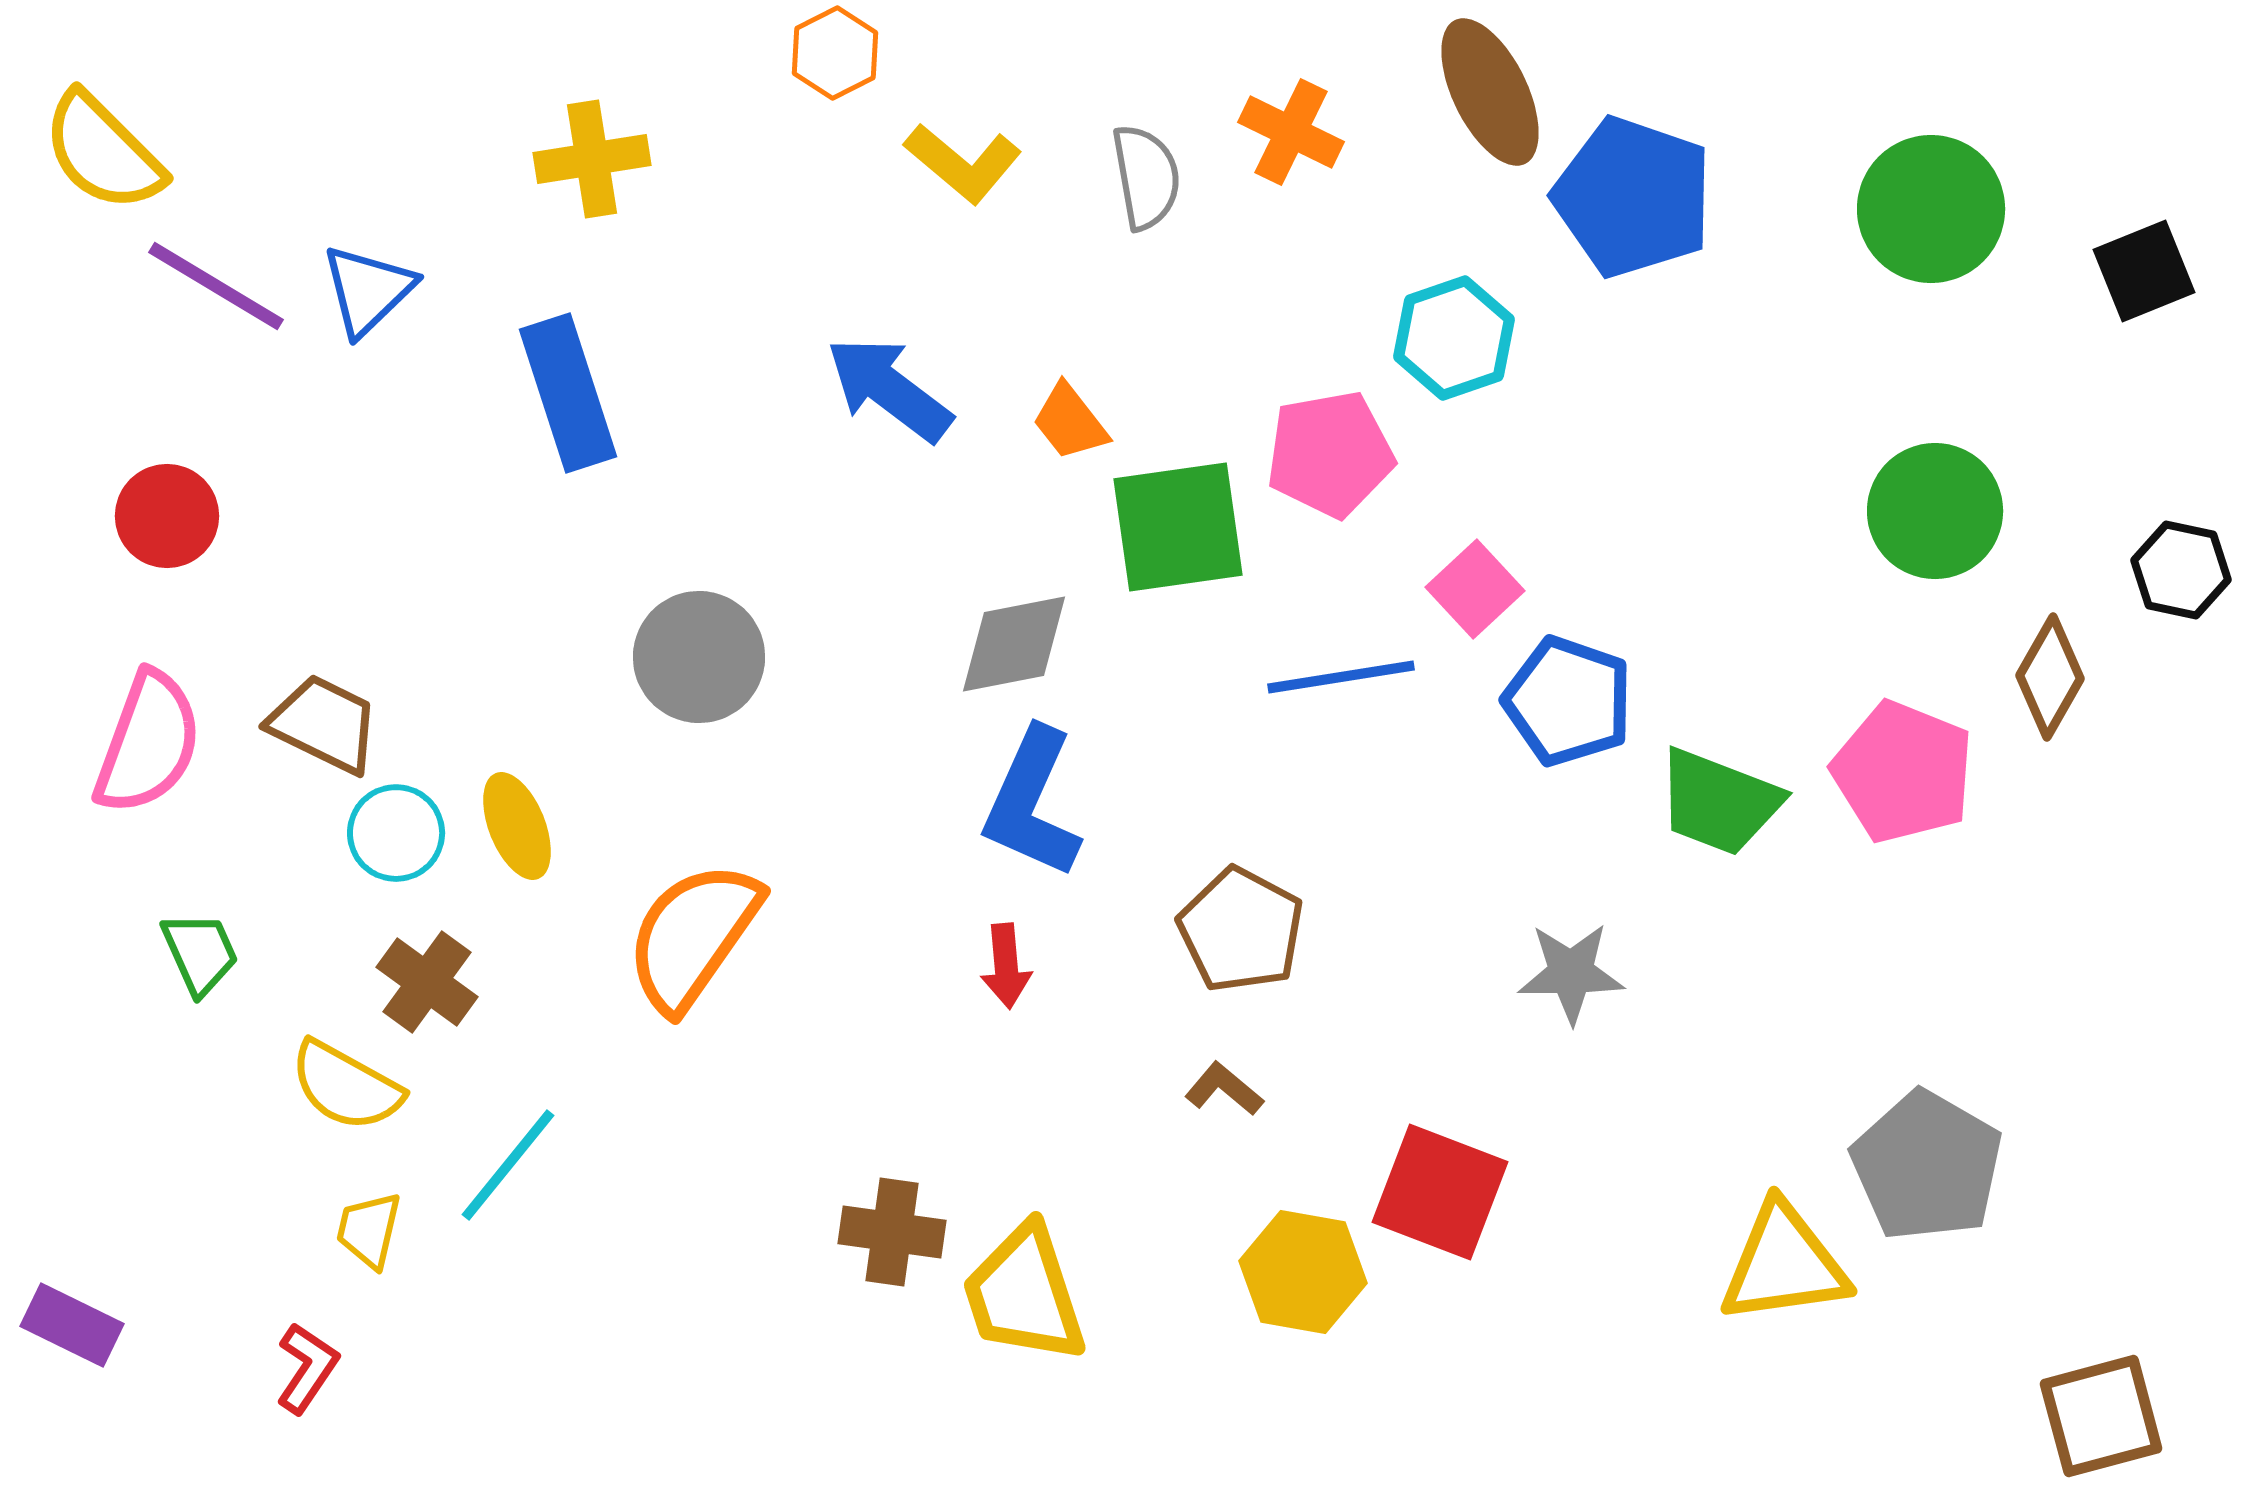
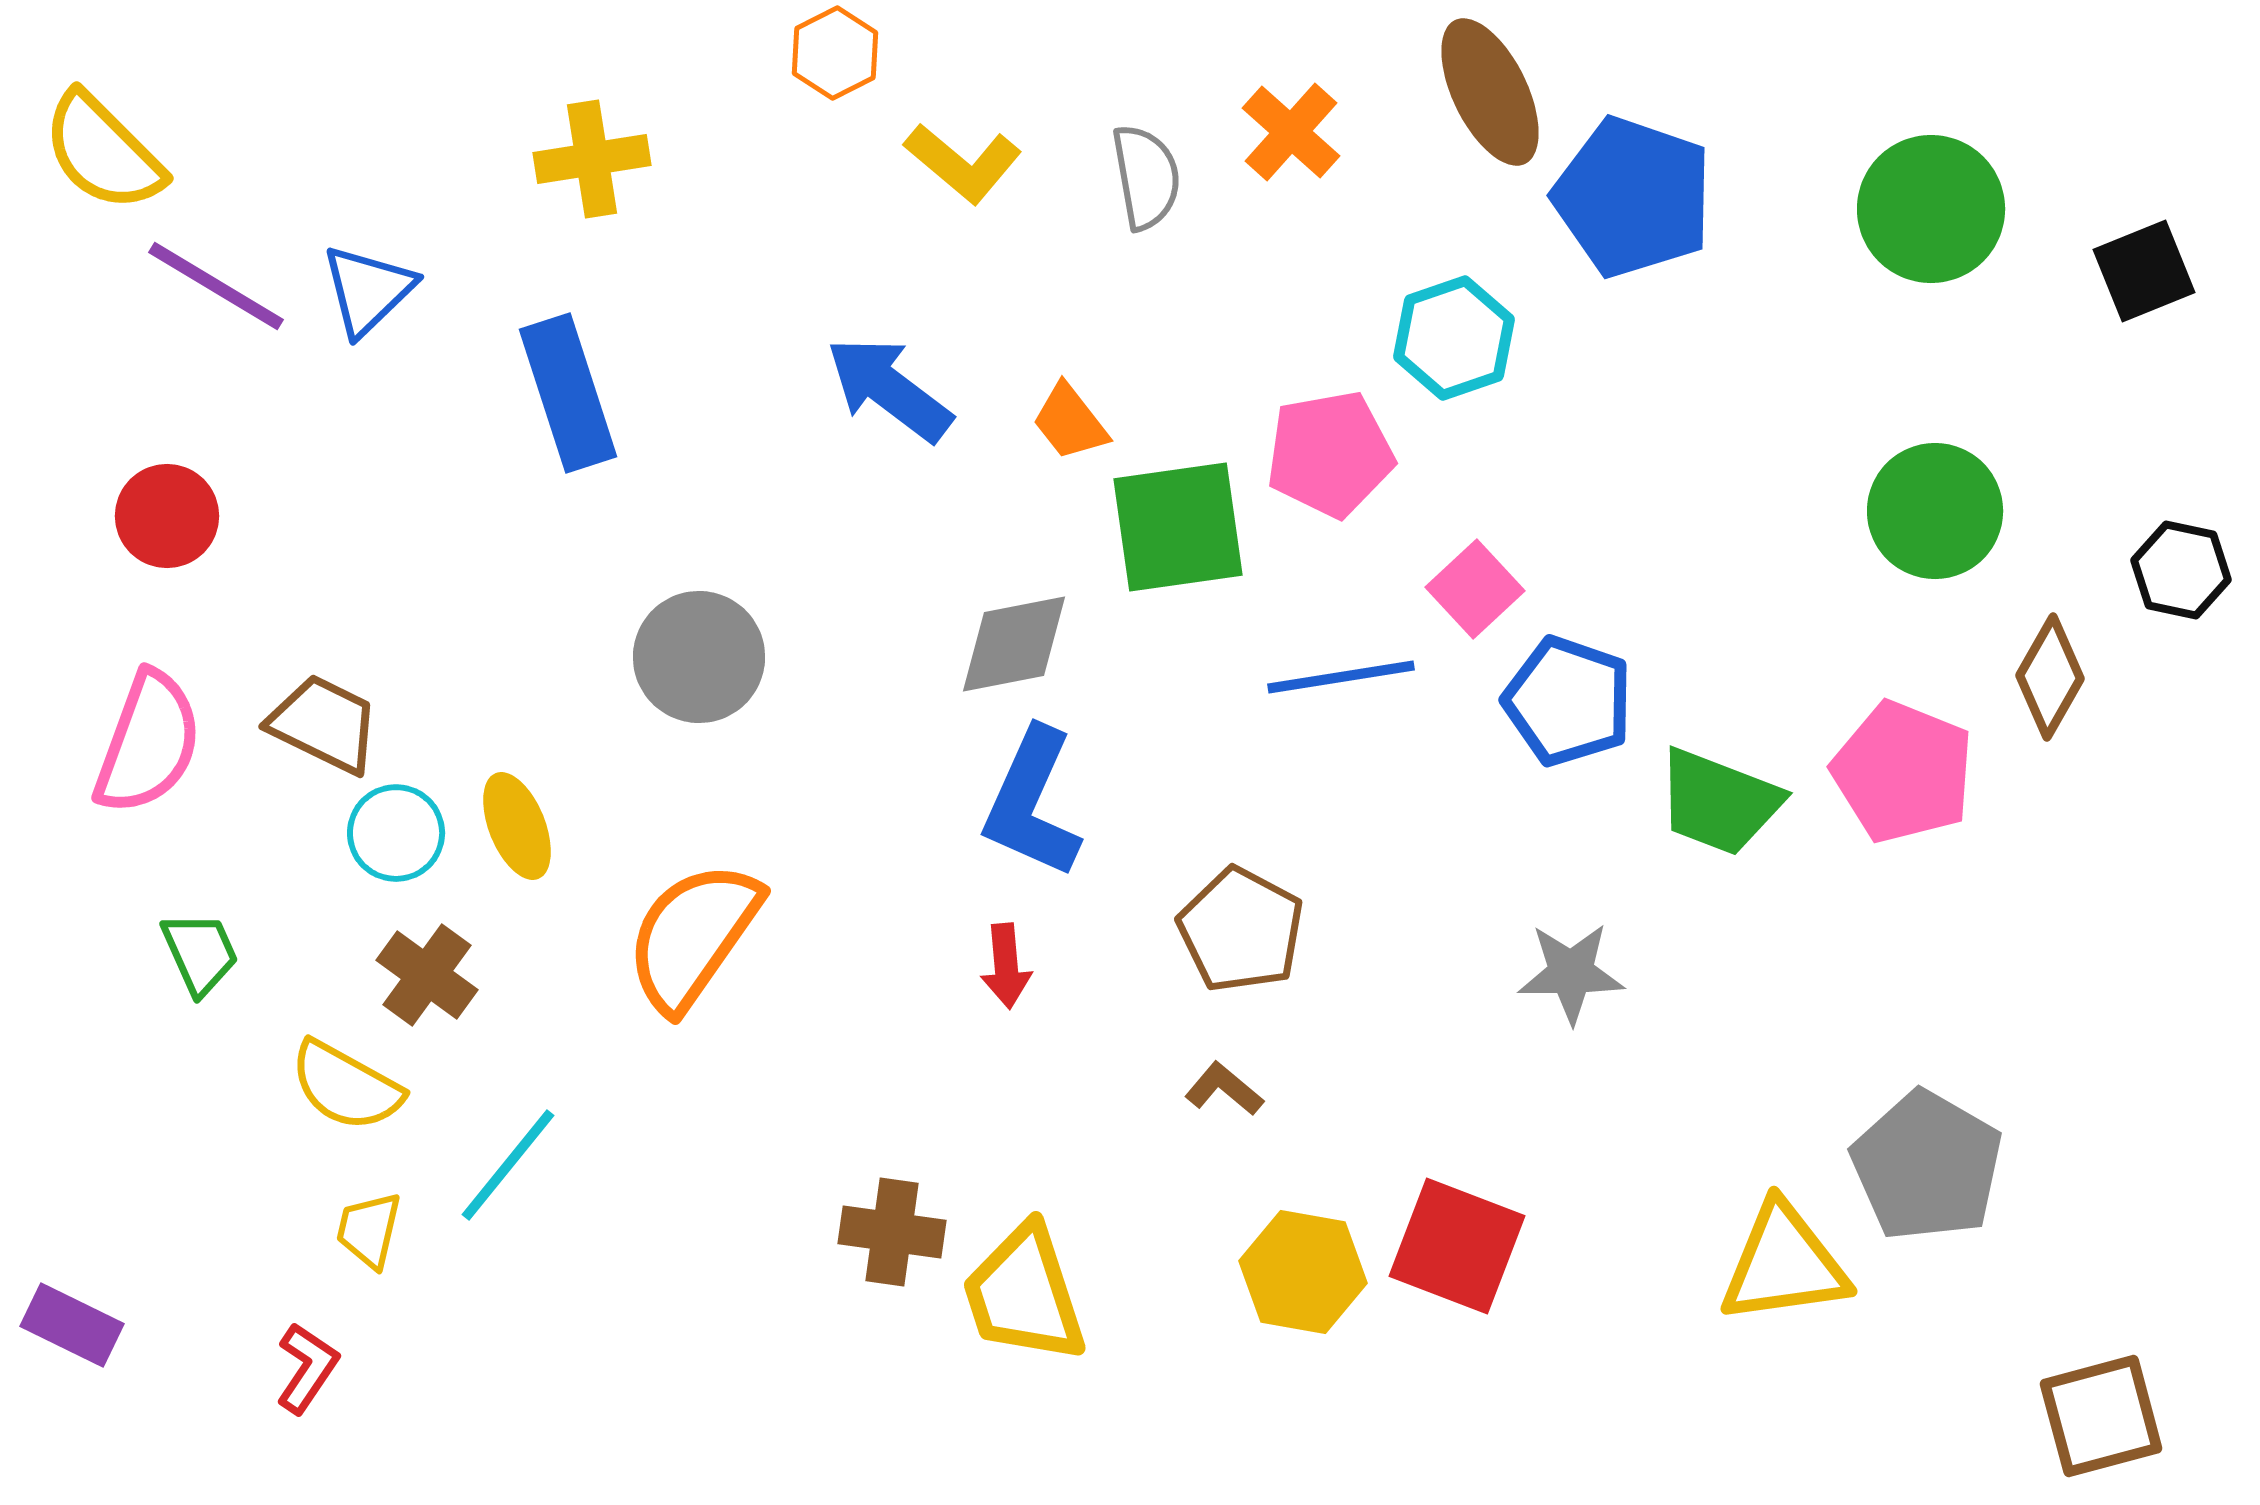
orange cross at (1291, 132): rotated 16 degrees clockwise
brown cross at (427, 982): moved 7 px up
red square at (1440, 1192): moved 17 px right, 54 px down
